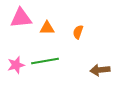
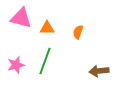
pink triangle: rotated 20 degrees clockwise
green line: rotated 60 degrees counterclockwise
brown arrow: moved 1 px left, 1 px down
